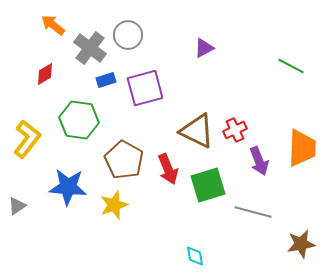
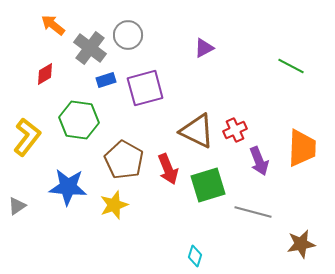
yellow L-shape: moved 2 px up
cyan diamond: rotated 25 degrees clockwise
